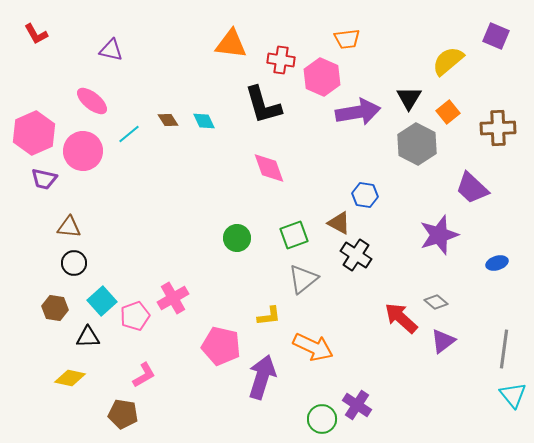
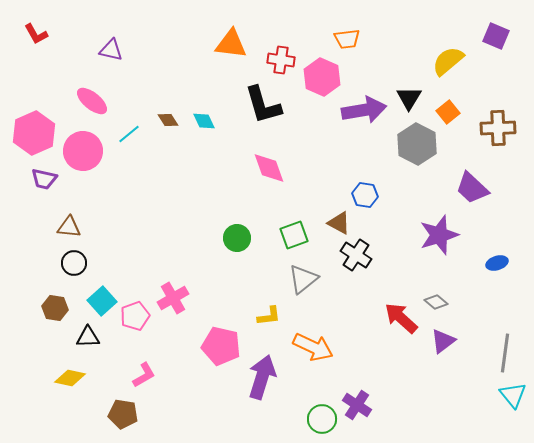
purple arrow at (358, 112): moved 6 px right, 2 px up
gray line at (504, 349): moved 1 px right, 4 px down
